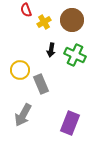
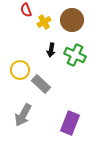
gray rectangle: rotated 24 degrees counterclockwise
